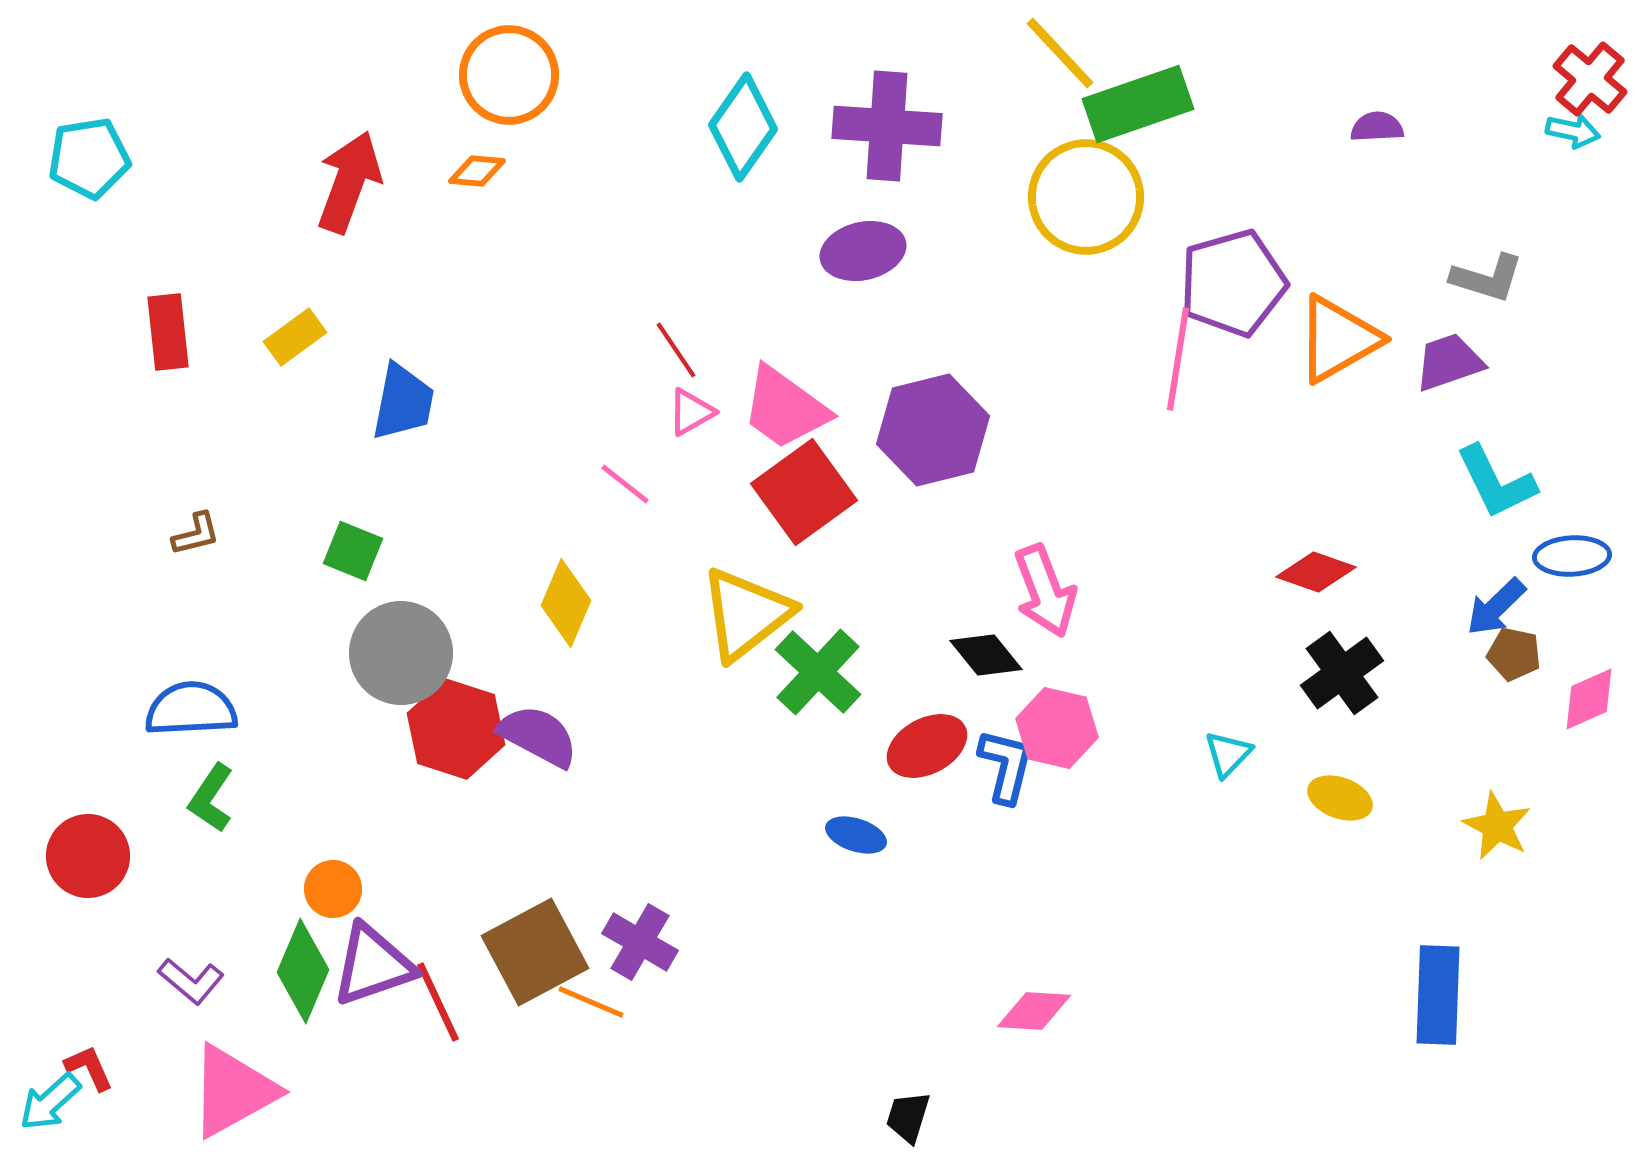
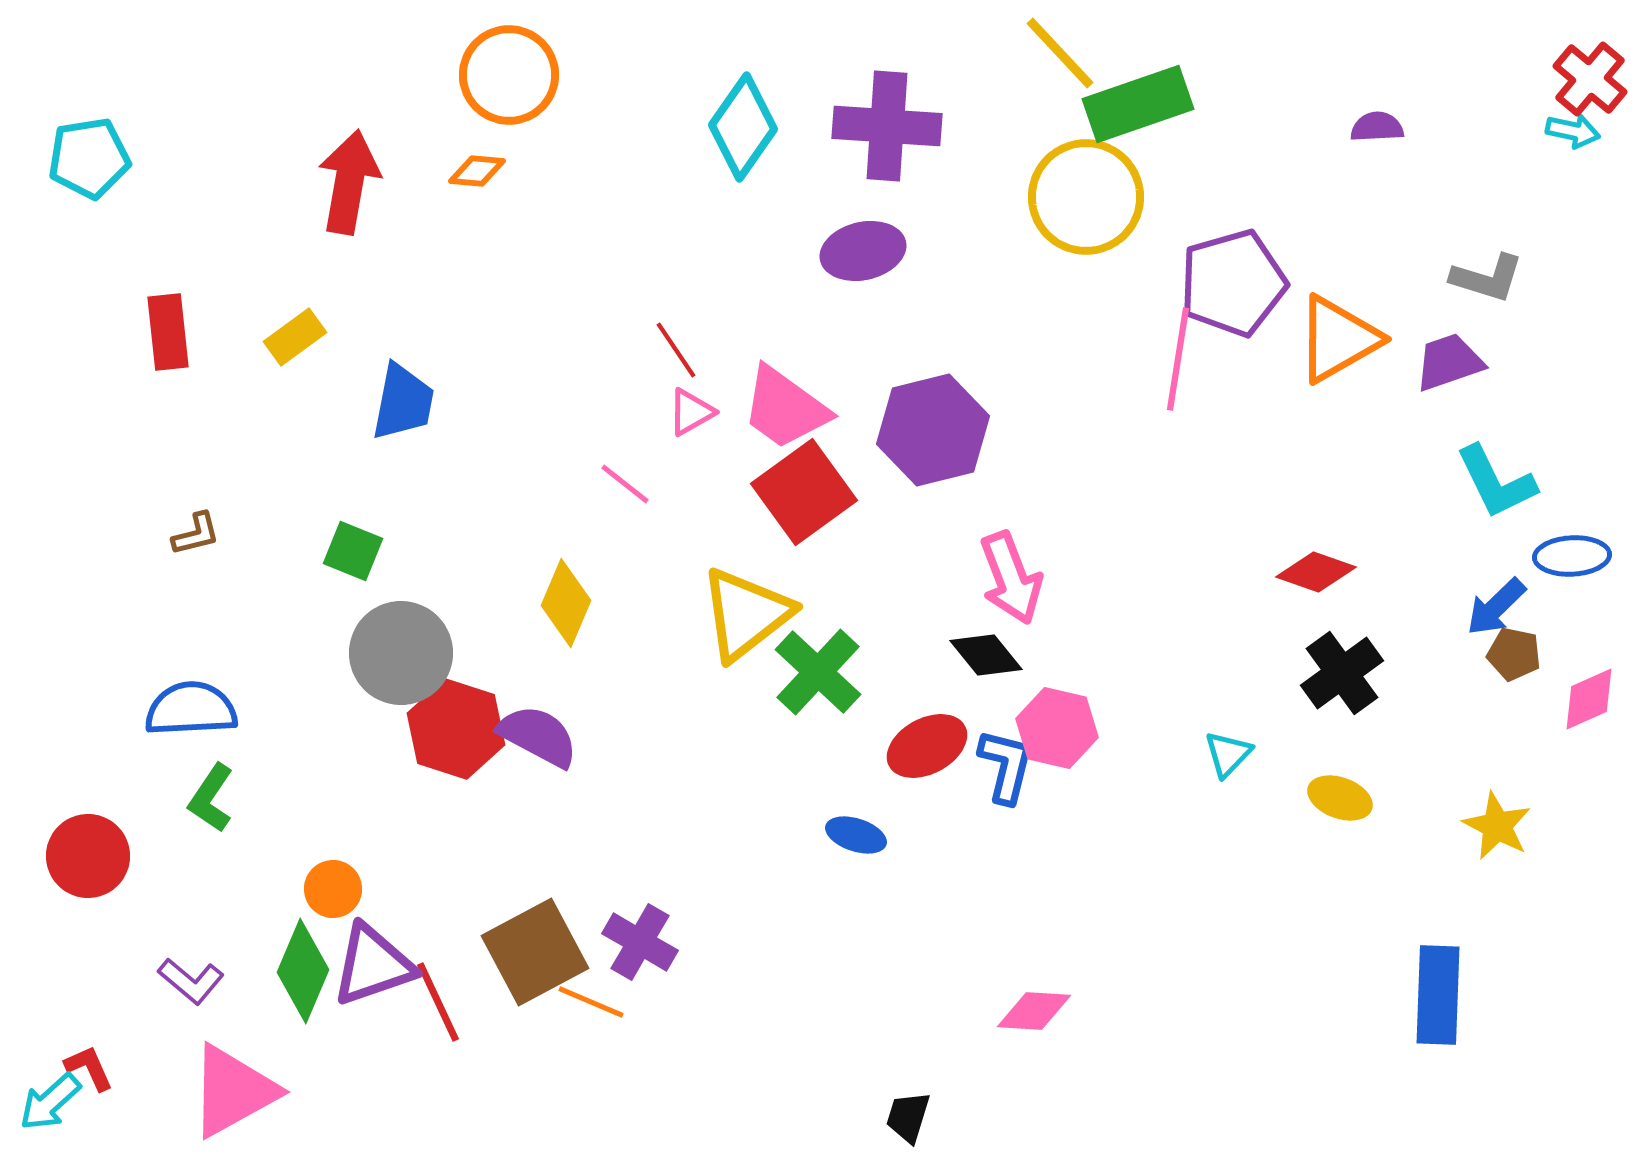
red arrow at (349, 182): rotated 10 degrees counterclockwise
pink arrow at (1045, 591): moved 34 px left, 13 px up
